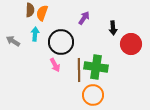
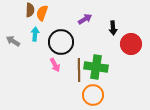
purple arrow: moved 1 px right, 1 px down; rotated 24 degrees clockwise
